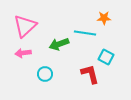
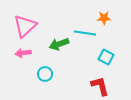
red L-shape: moved 10 px right, 12 px down
